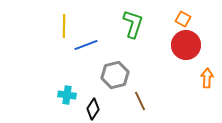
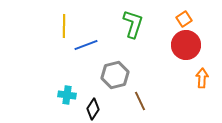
orange square: moved 1 px right; rotated 28 degrees clockwise
orange arrow: moved 5 px left
